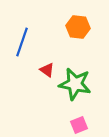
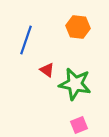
blue line: moved 4 px right, 2 px up
